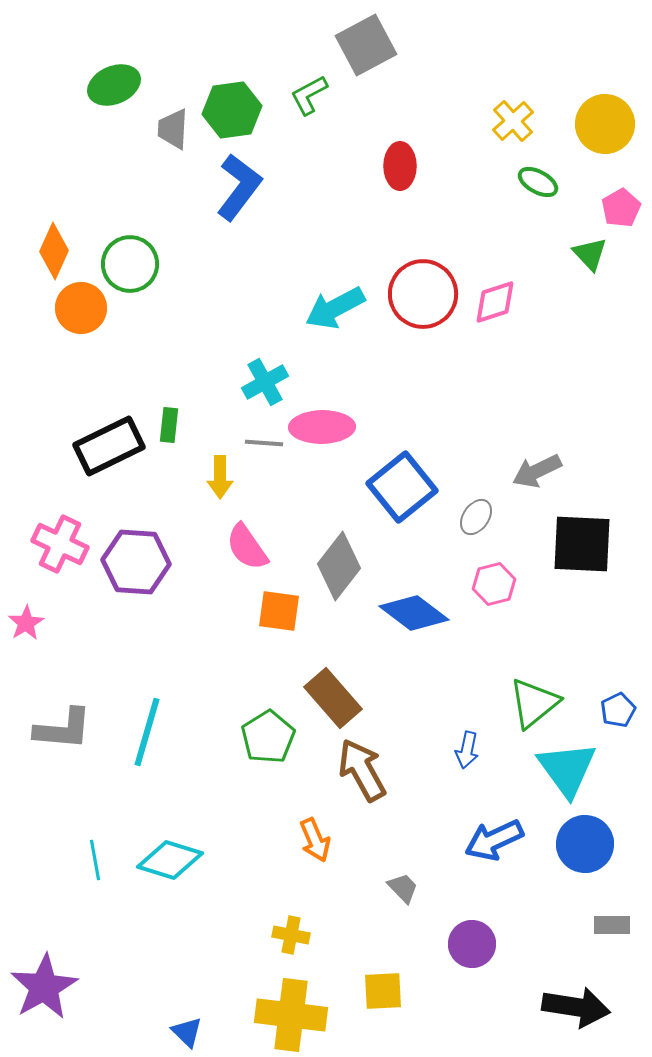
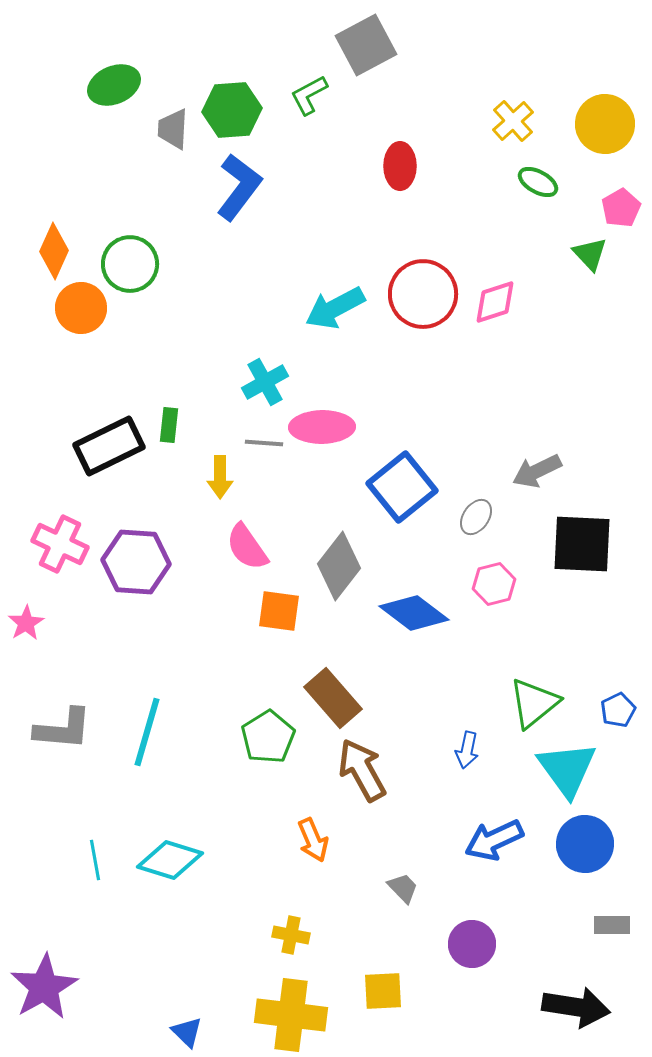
green hexagon at (232, 110): rotated 4 degrees clockwise
orange arrow at (315, 840): moved 2 px left
